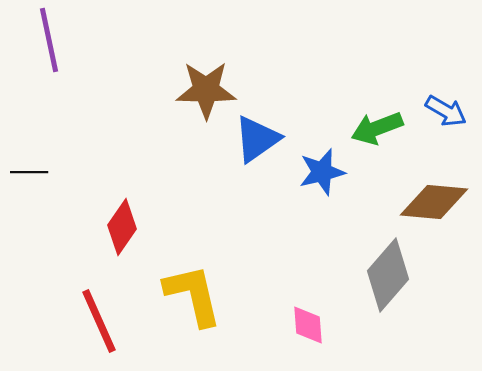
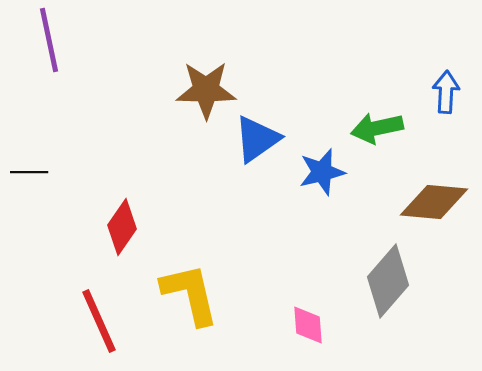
blue arrow: moved 19 px up; rotated 117 degrees counterclockwise
green arrow: rotated 9 degrees clockwise
gray diamond: moved 6 px down
yellow L-shape: moved 3 px left, 1 px up
